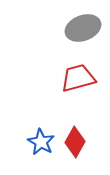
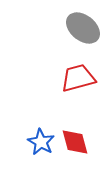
gray ellipse: rotated 60 degrees clockwise
red diamond: rotated 44 degrees counterclockwise
